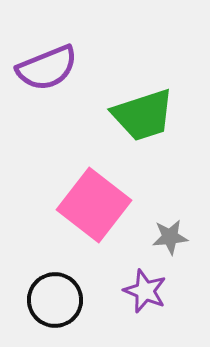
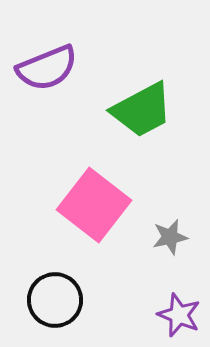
green trapezoid: moved 1 px left, 5 px up; rotated 10 degrees counterclockwise
gray star: rotated 6 degrees counterclockwise
purple star: moved 34 px right, 24 px down
